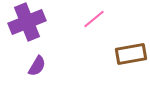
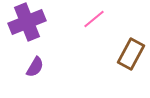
brown rectangle: rotated 52 degrees counterclockwise
purple semicircle: moved 2 px left, 1 px down
